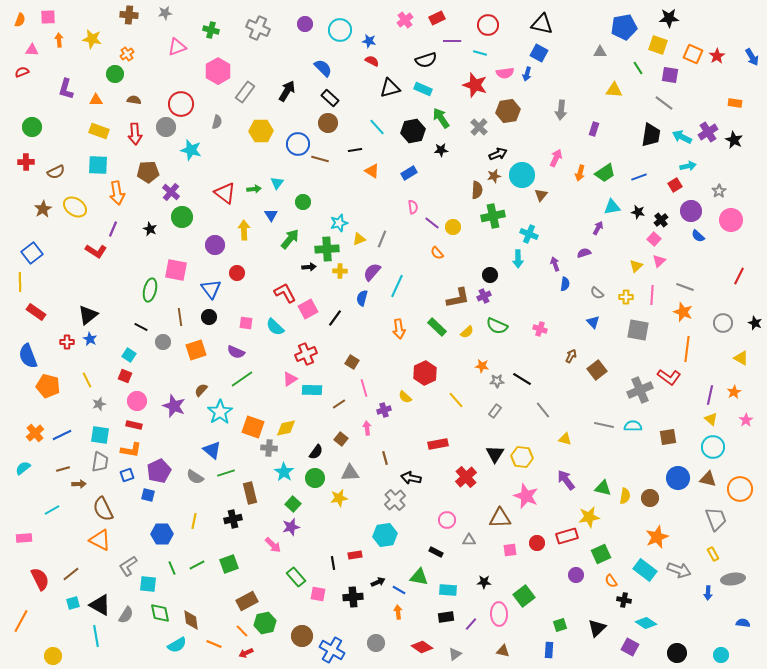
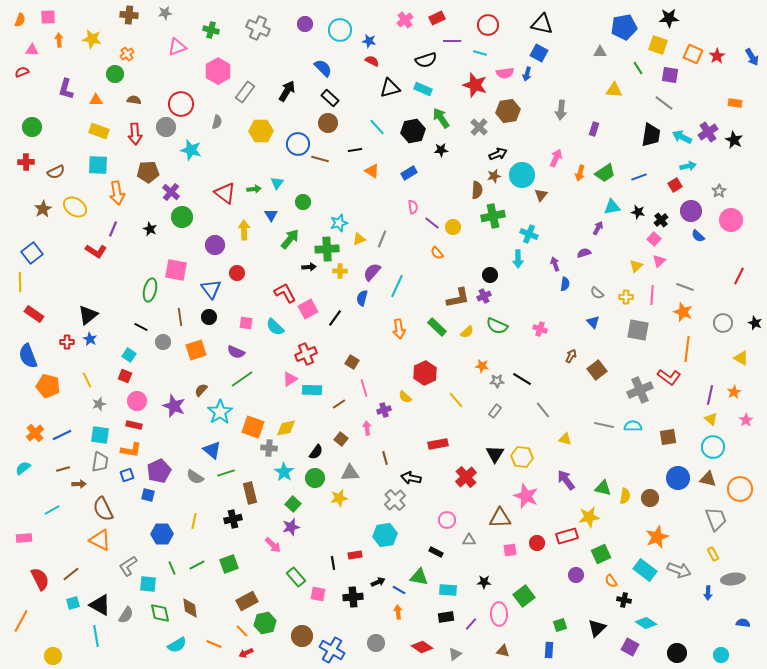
red rectangle at (36, 312): moved 2 px left, 2 px down
brown diamond at (191, 620): moved 1 px left, 12 px up
